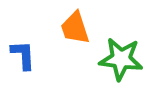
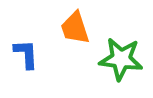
blue L-shape: moved 3 px right, 1 px up
